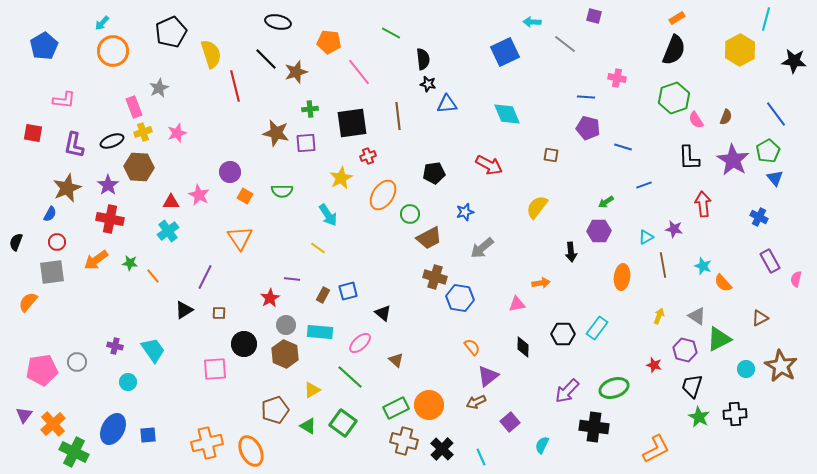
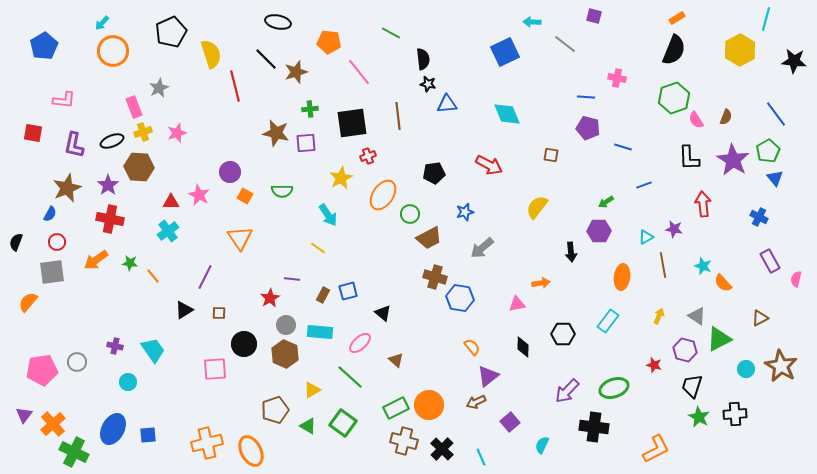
cyan rectangle at (597, 328): moved 11 px right, 7 px up
